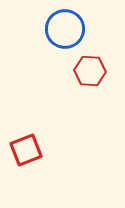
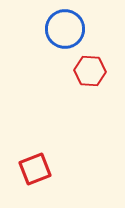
red square: moved 9 px right, 19 px down
